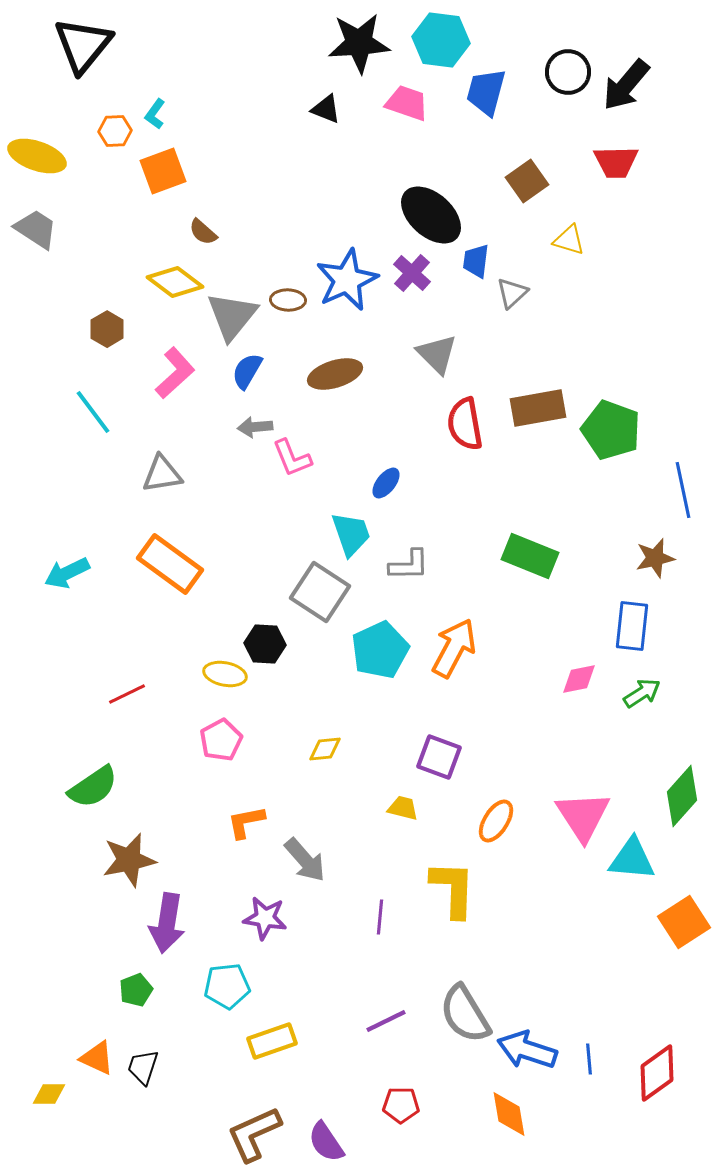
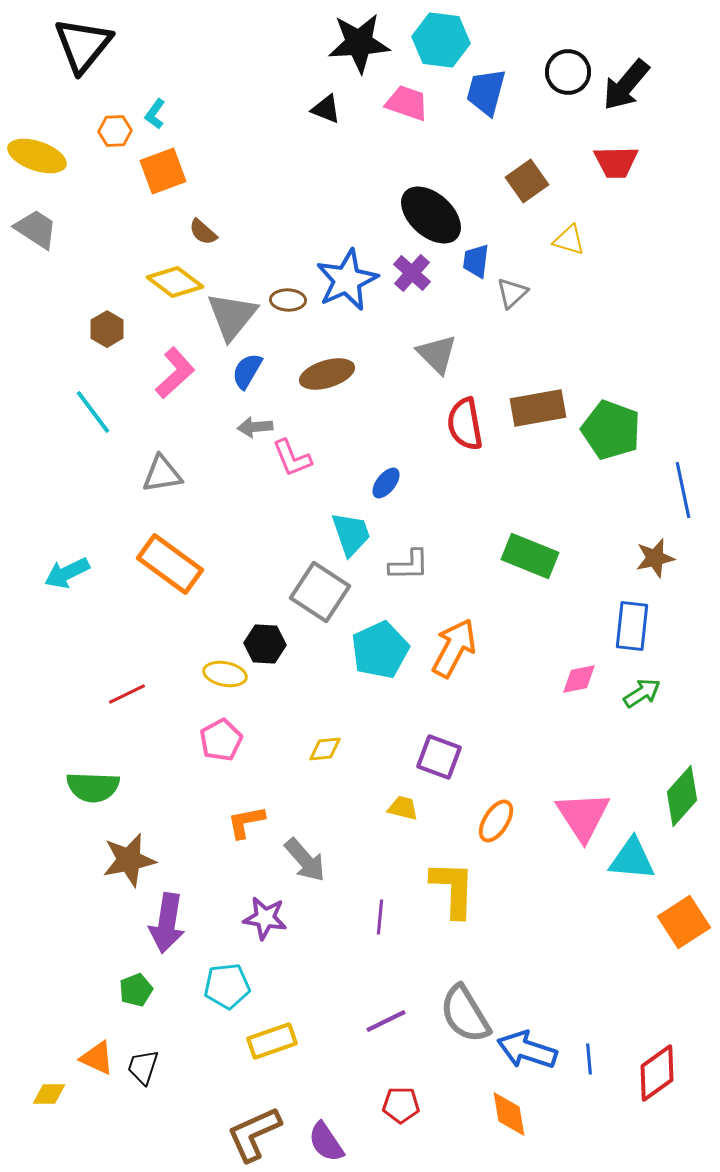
brown ellipse at (335, 374): moved 8 px left
green semicircle at (93, 787): rotated 36 degrees clockwise
